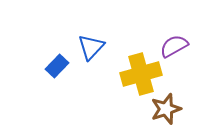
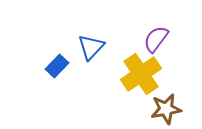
purple semicircle: moved 18 px left, 7 px up; rotated 24 degrees counterclockwise
yellow cross: rotated 18 degrees counterclockwise
brown star: rotated 8 degrees clockwise
